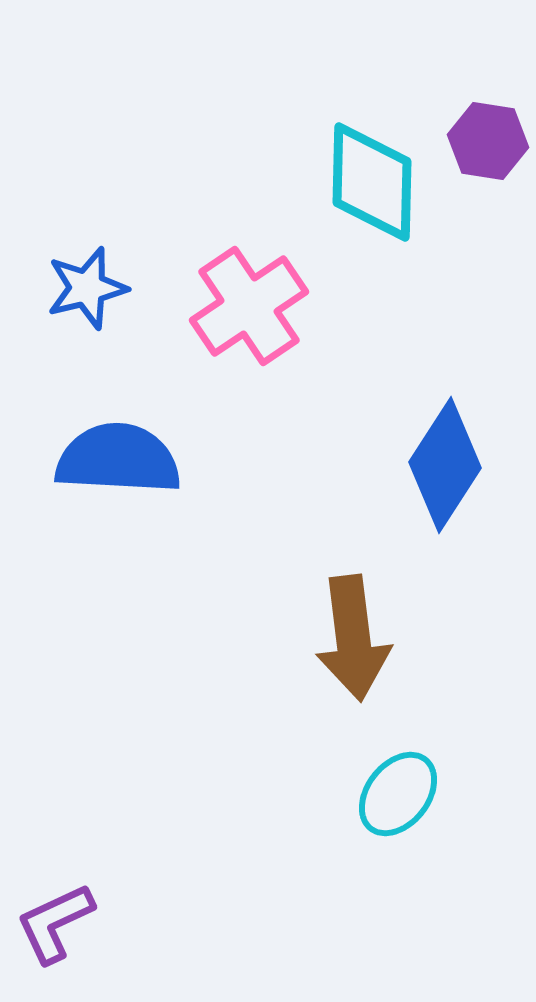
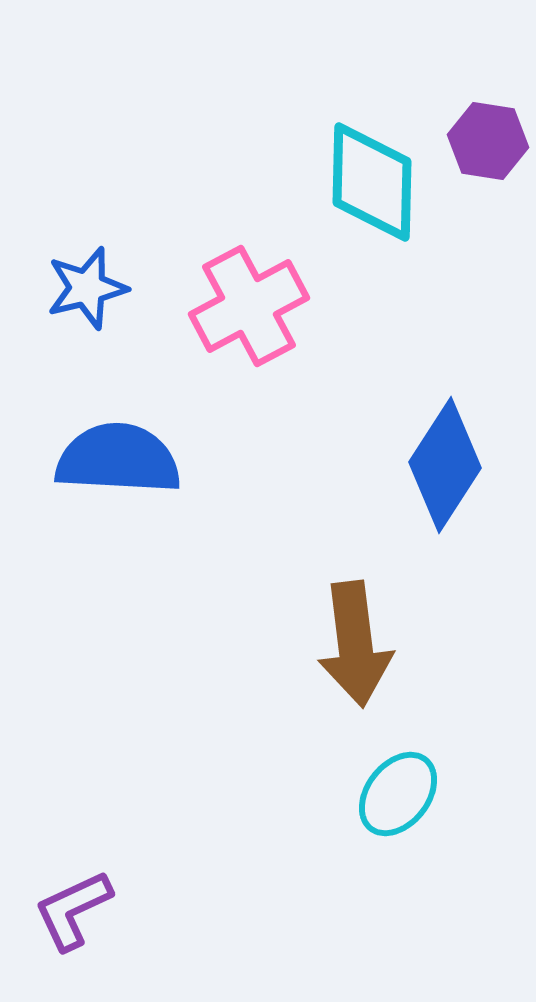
pink cross: rotated 6 degrees clockwise
brown arrow: moved 2 px right, 6 px down
purple L-shape: moved 18 px right, 13 px up
